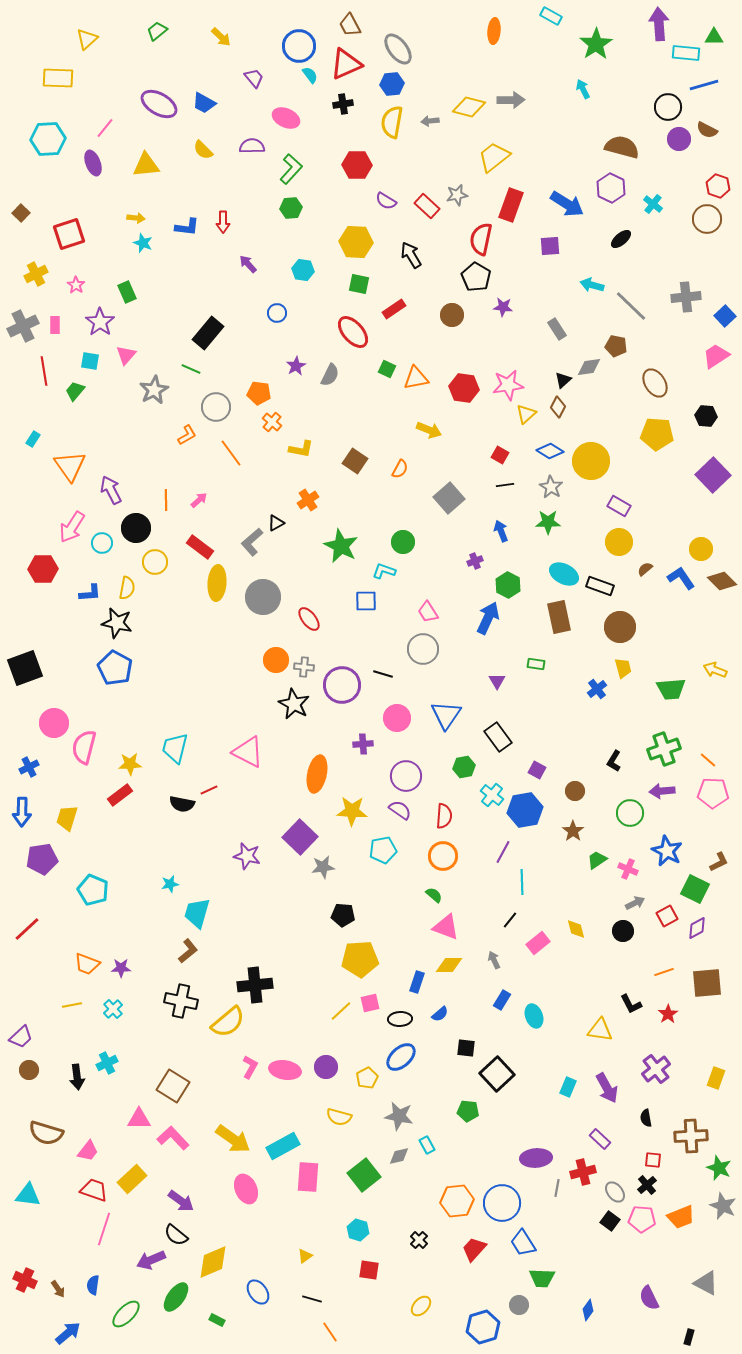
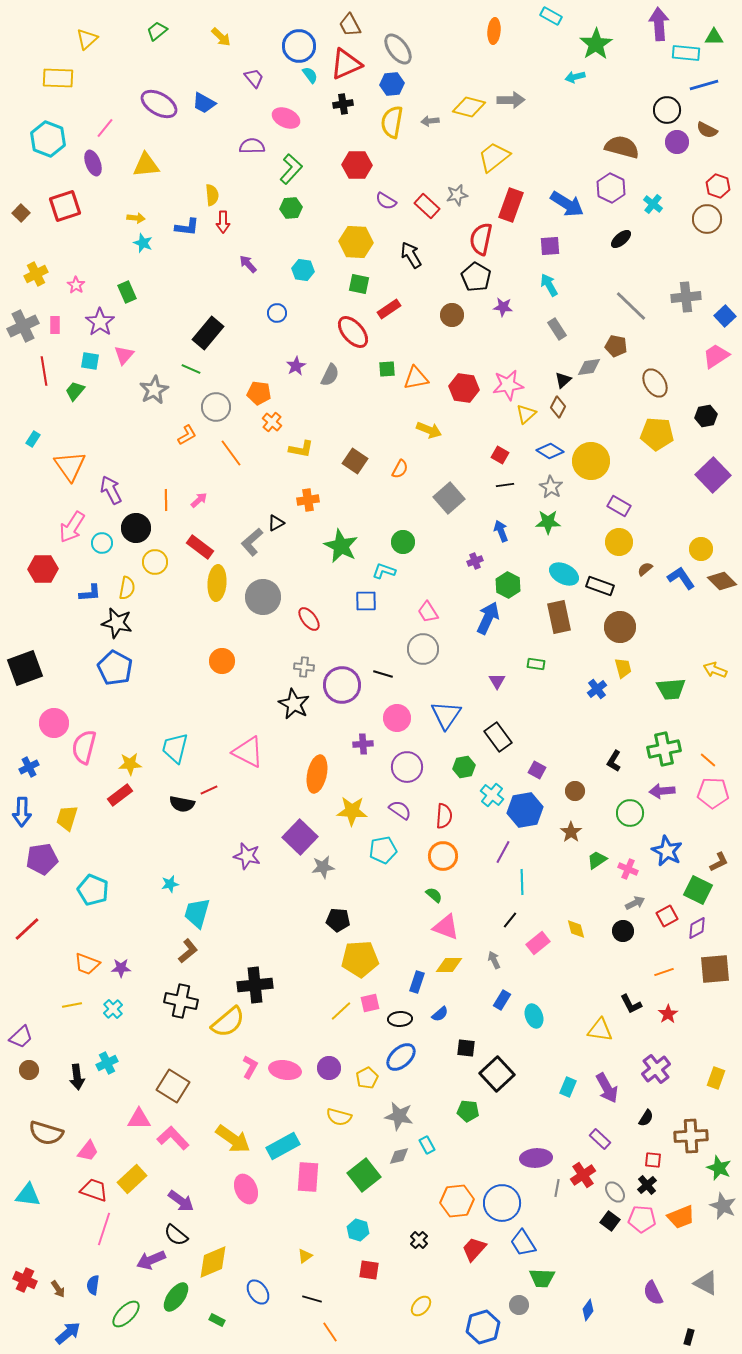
cyan arrow at (583, 89): moved 8 px left, 12 px up; rotated 78 degrees counterclockwise
black circle at (668, 107): moved 1 px left, 3 px down
cyan hexagon at (48, 139): rotated 24 degrees clockwise
purple circle at (679, 139): moved 2 px left, 3 px down
yellow semicircle at (203, 150): moved 9 px right, 45 px down; rotated 140 degrees counterclockwise
red square at (69, 234): moved 4 px left, 28 px up
cyan arrow at (592, 285): moved 43 px left; rotated 45 degrees clockwise
red rectangle at (394, 309): moved 5 px left
pink triangle at (126, 355): moved 2 px left
green square at (387, 369): rotated 30 degrees counterclockwise
black hexagon at (706, 416): rotated 15 degrees counterclockwise
orange cross at (308, 500): rotated 25 degrees clockwise
orange circle at (276, 660): moved 54 px left, 1 px down
green cross at (664, 749): rotated 8 degrees clockwise
purple circle at (406, 776): moved 1 px right, 9 px up
brown star at (573, 831): moved 2 px left, 1 px down
green square at (695, 889): moved 3 px right, 1 px down
black pentagon at (343, 915): moved 5 px left, 5 px down
brown square at (707, 983): moved 8 px right, 14 px up
purple circle at (326, 1067): moved 3 px right, 1 px down
black semicircle at (646, 1118): rotated 138 degrees counterclockwise
red cross at (583, 1172): moved 3 px down; rotated 20 degrees counterclockwise
purple semicircle at (649, 1298): moved 4 px right, 5 px up
